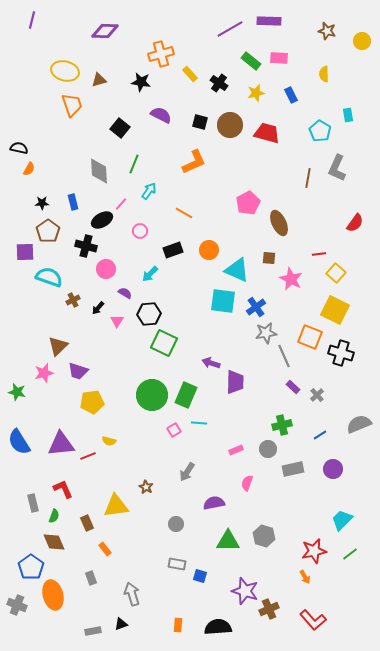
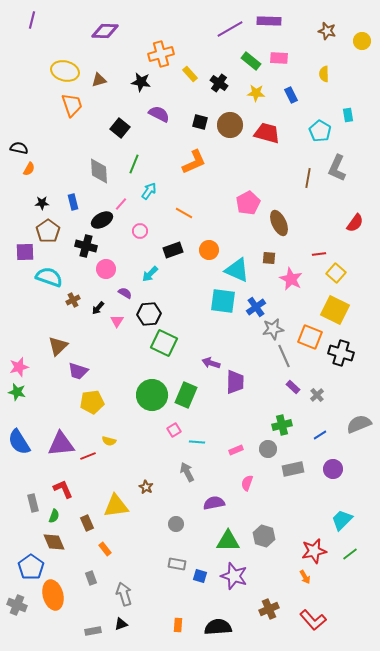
yellow star at (256, 93): rotated 18 degrees clockwise
purple semicircle at (161, 115): moved 2 px left, 1 px up
gray star at (266, 333): moved 7 px right, 4 px up
pink star at (44, 373): moved 25 px left, 6 px up
cyan line at (199, 423): moved 2 px left, 19 px down
gray arrow at (187, 472): rotated 120 degrees clockwise
purple star at (245, 591): moved 11 px left, 15 px up
gray arrow at (132, 594): moved 8 px left
